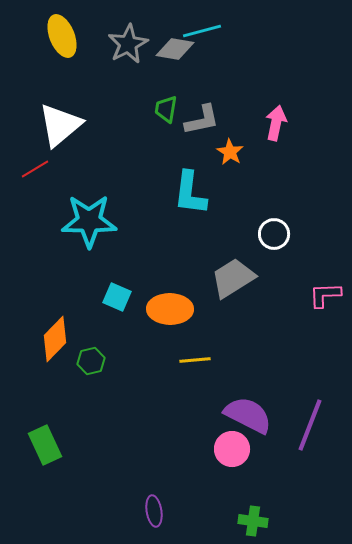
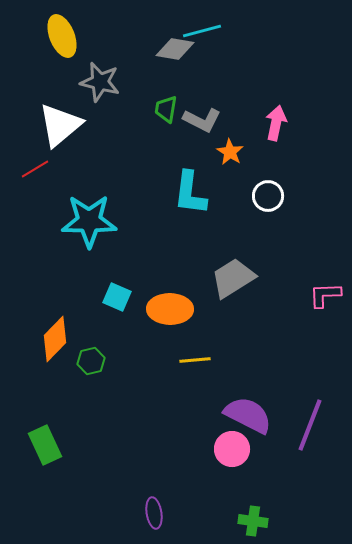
gray star: moved 28 px left, 38 px down; rotated 30 degrees counterclockwise
gray L-shape: rotated 39 degrees clockwise
white circle: moved 6 px left, 38 px up
purple ellipse: moved 2 px down
